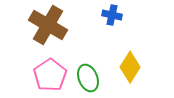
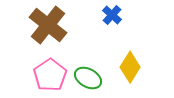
blue cross: rotated 30 degrees clockwise
brown cross: rotated 9 degrees clockwise
green ellipse: rotated 40 degrees counterclockwise
